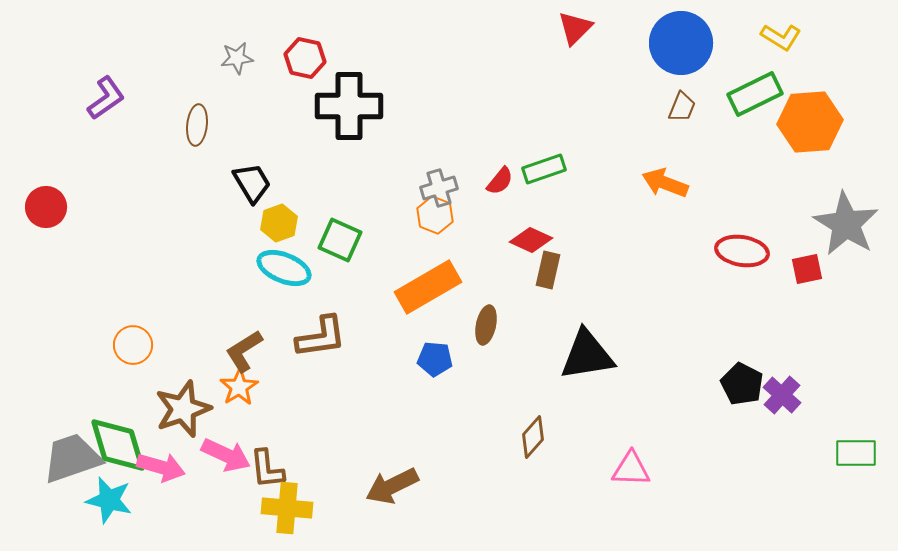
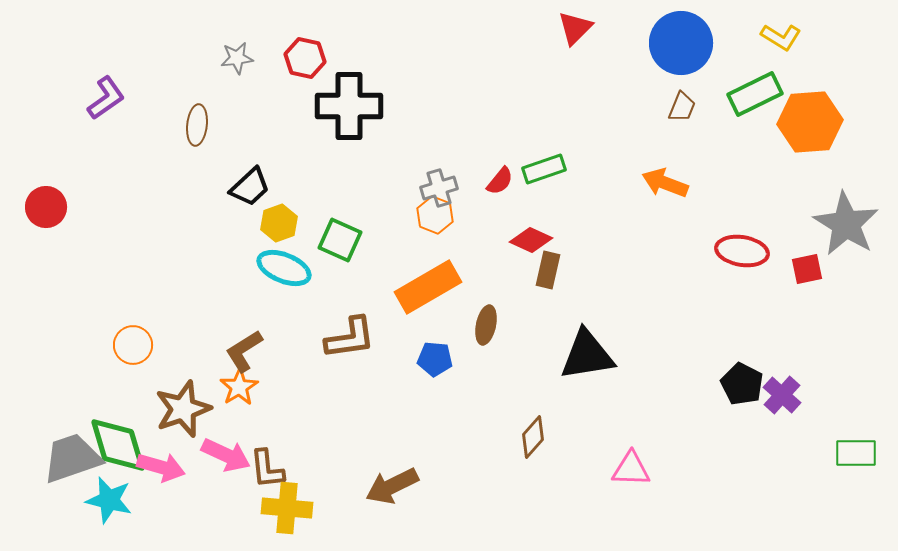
black trapezoid at (252, 183): moved 2 px left, 4 px down; rotated 78 degrees clockwise
brown L-shape at (321, 337): moved 29 px right, 1 px down
